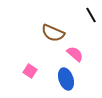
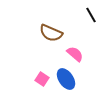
brown semicircle: moved 2 px left
pink square: moved 12 px right, 8 px down
blue ellipse: rotated 15 degrees counterclockwise
